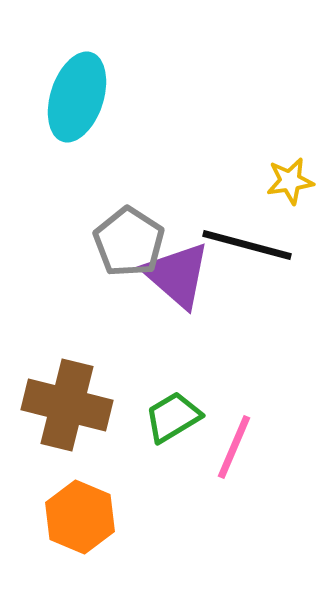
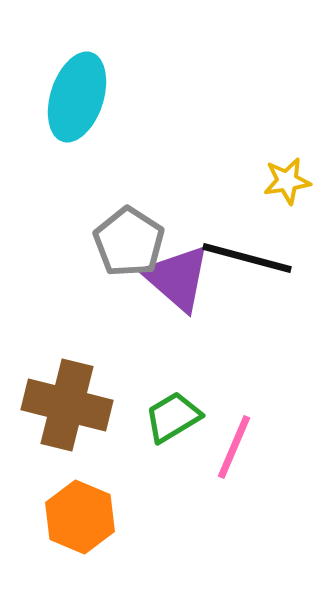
yellow star: moved 3 px left
black line: moved 13 px down
purple triangle: moved 3 px down
